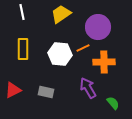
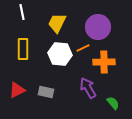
yellow trapezoid: moved 4 px left, 9 px down; rotated 30 degrees counterclockwise
red triangle: moved 4 px right
